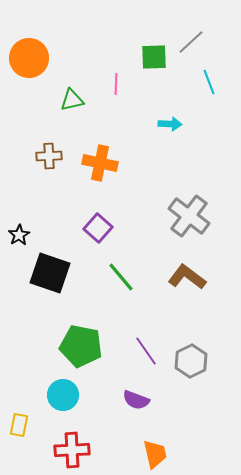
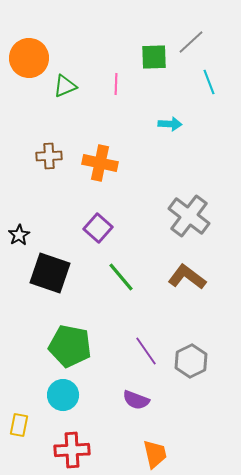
green triangle: moved 7 px left, 14 px up; rotated 10 degrees counterclockwise
green pentagon: moved 11 px left
